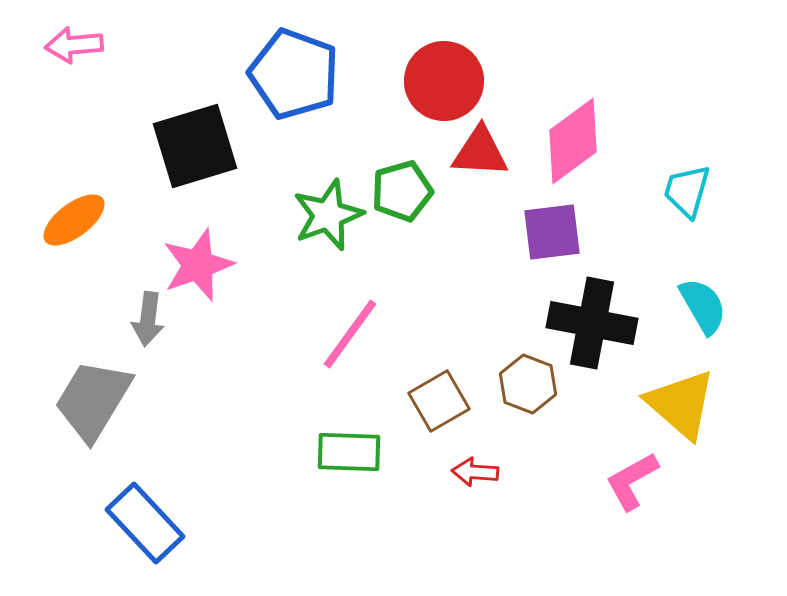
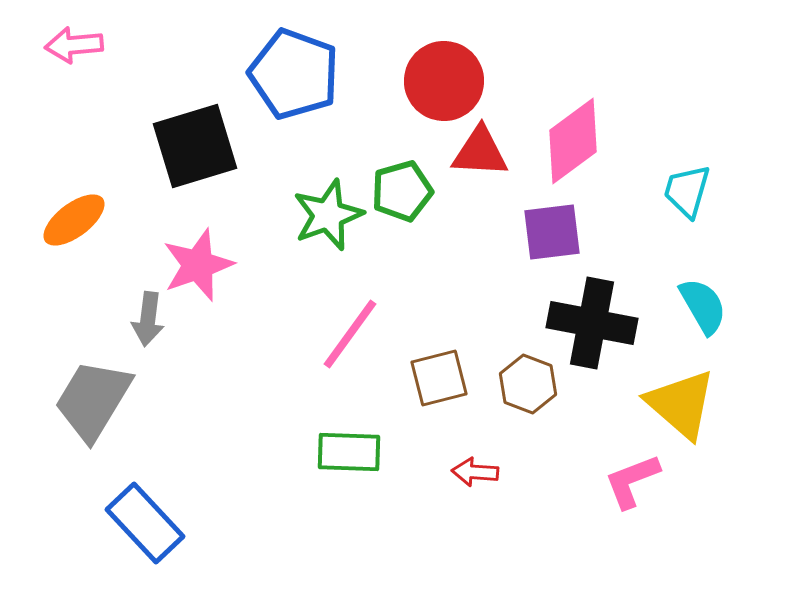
brown square: moved 23 px up; rotated 16 degrees clockwise
pink L-shape: rotated 8 degrees clockwise
